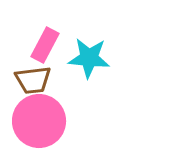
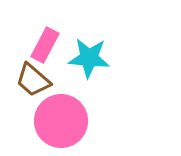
brown trapezoid: rotated 48 degrees clockwise
pink circle: moved 22 px right
